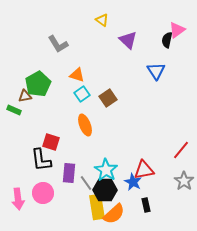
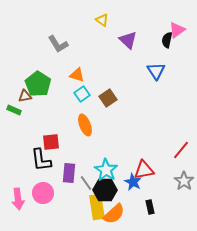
green pentagon: rotated 10 degrees counterclockwise
red square: rotated 24 degrees counterclockwise
black rectangle: moved 4 px right, 2 px down
